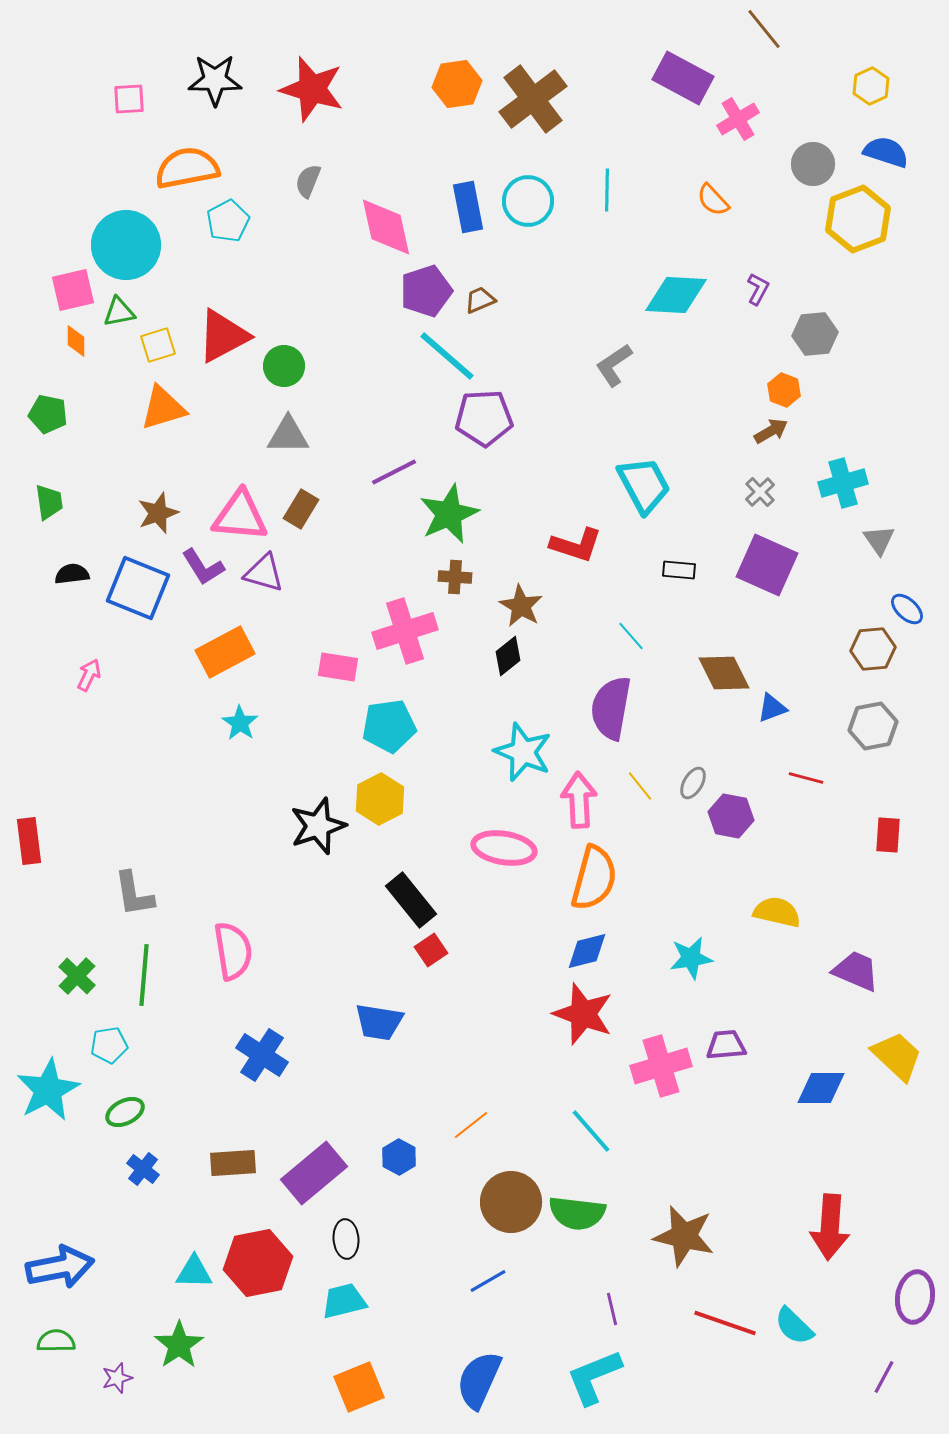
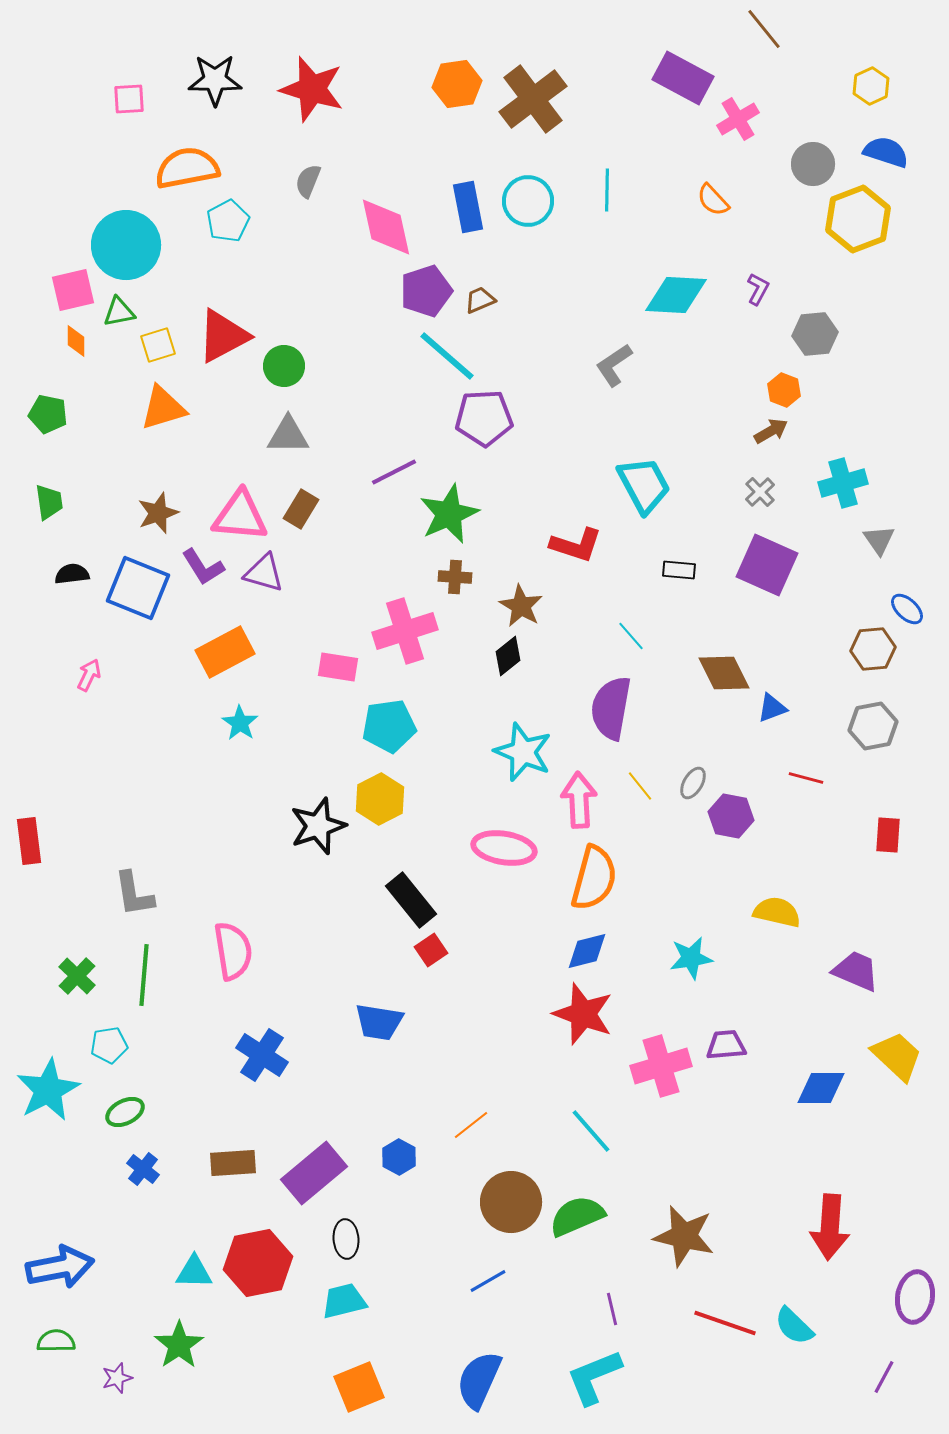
green semicircle at (577, 1213): moved 3 px down; rotated 150 degrees clockwise
